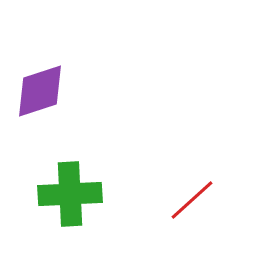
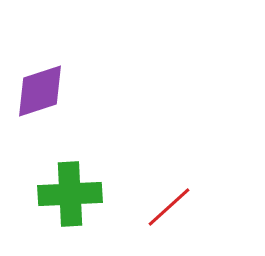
red line: moved 23 px left, 7 px down
